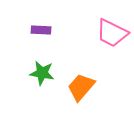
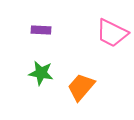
green star: moved 1 px left
